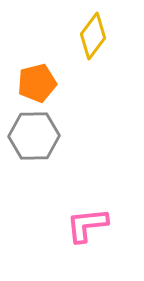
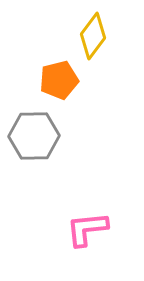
orange pentagon: moved 22 px right, 3 px up
pink L-shape: moved 4 px down
